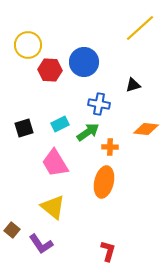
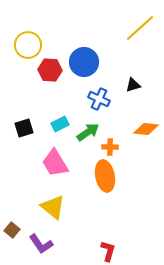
blue cross: moved 5 px up; rotated 15 degrees clockwise
orange ellipse: moved 1 px right, 6 px up; rotated 24 degrees counterclockwise
